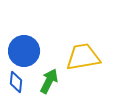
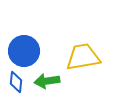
green arrow: moved 2 px left; rotated 125 degrees counterclockwise
